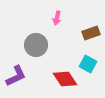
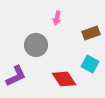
cyan square: moved 2 px right
red diamond: moved 1 px left
